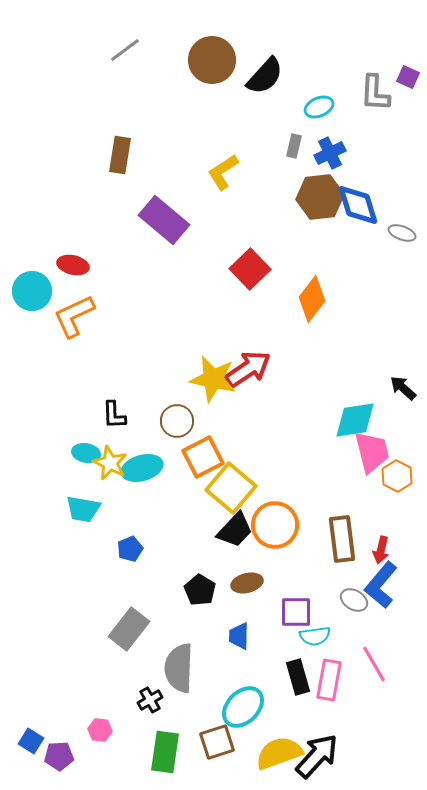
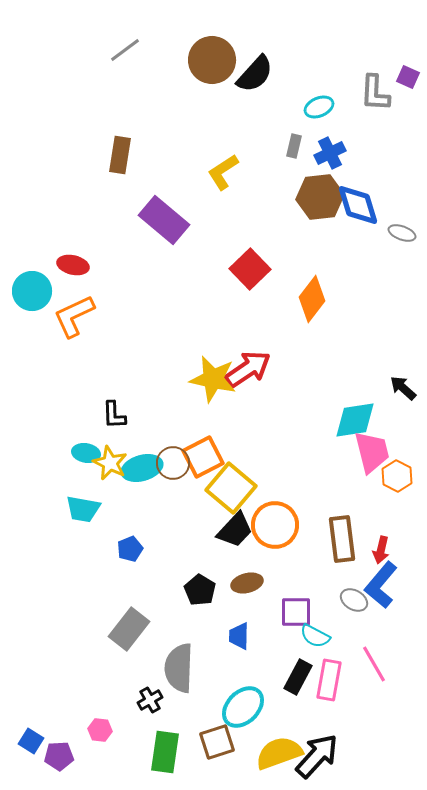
black semicircle at (265, 76): moved 10 px left, 2 px up
brown circle at (177, 421): moved 4 px left, 42 px down
cyan semicircle at (315, 636): rotated 36 degrees clockwise
black rectangle at (298, 677): rotated 44 degrees clockwise
